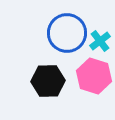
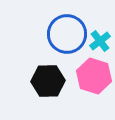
blue circle: moved 1 px down
